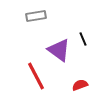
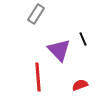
gray rectangle: moved 2 px up; rotated 48 degrees counterclockwise
purple triangle: rotated 10 degrees clockwise
red line: moved 2 px right, 1 px down; rotated 24 degrees clockwise
